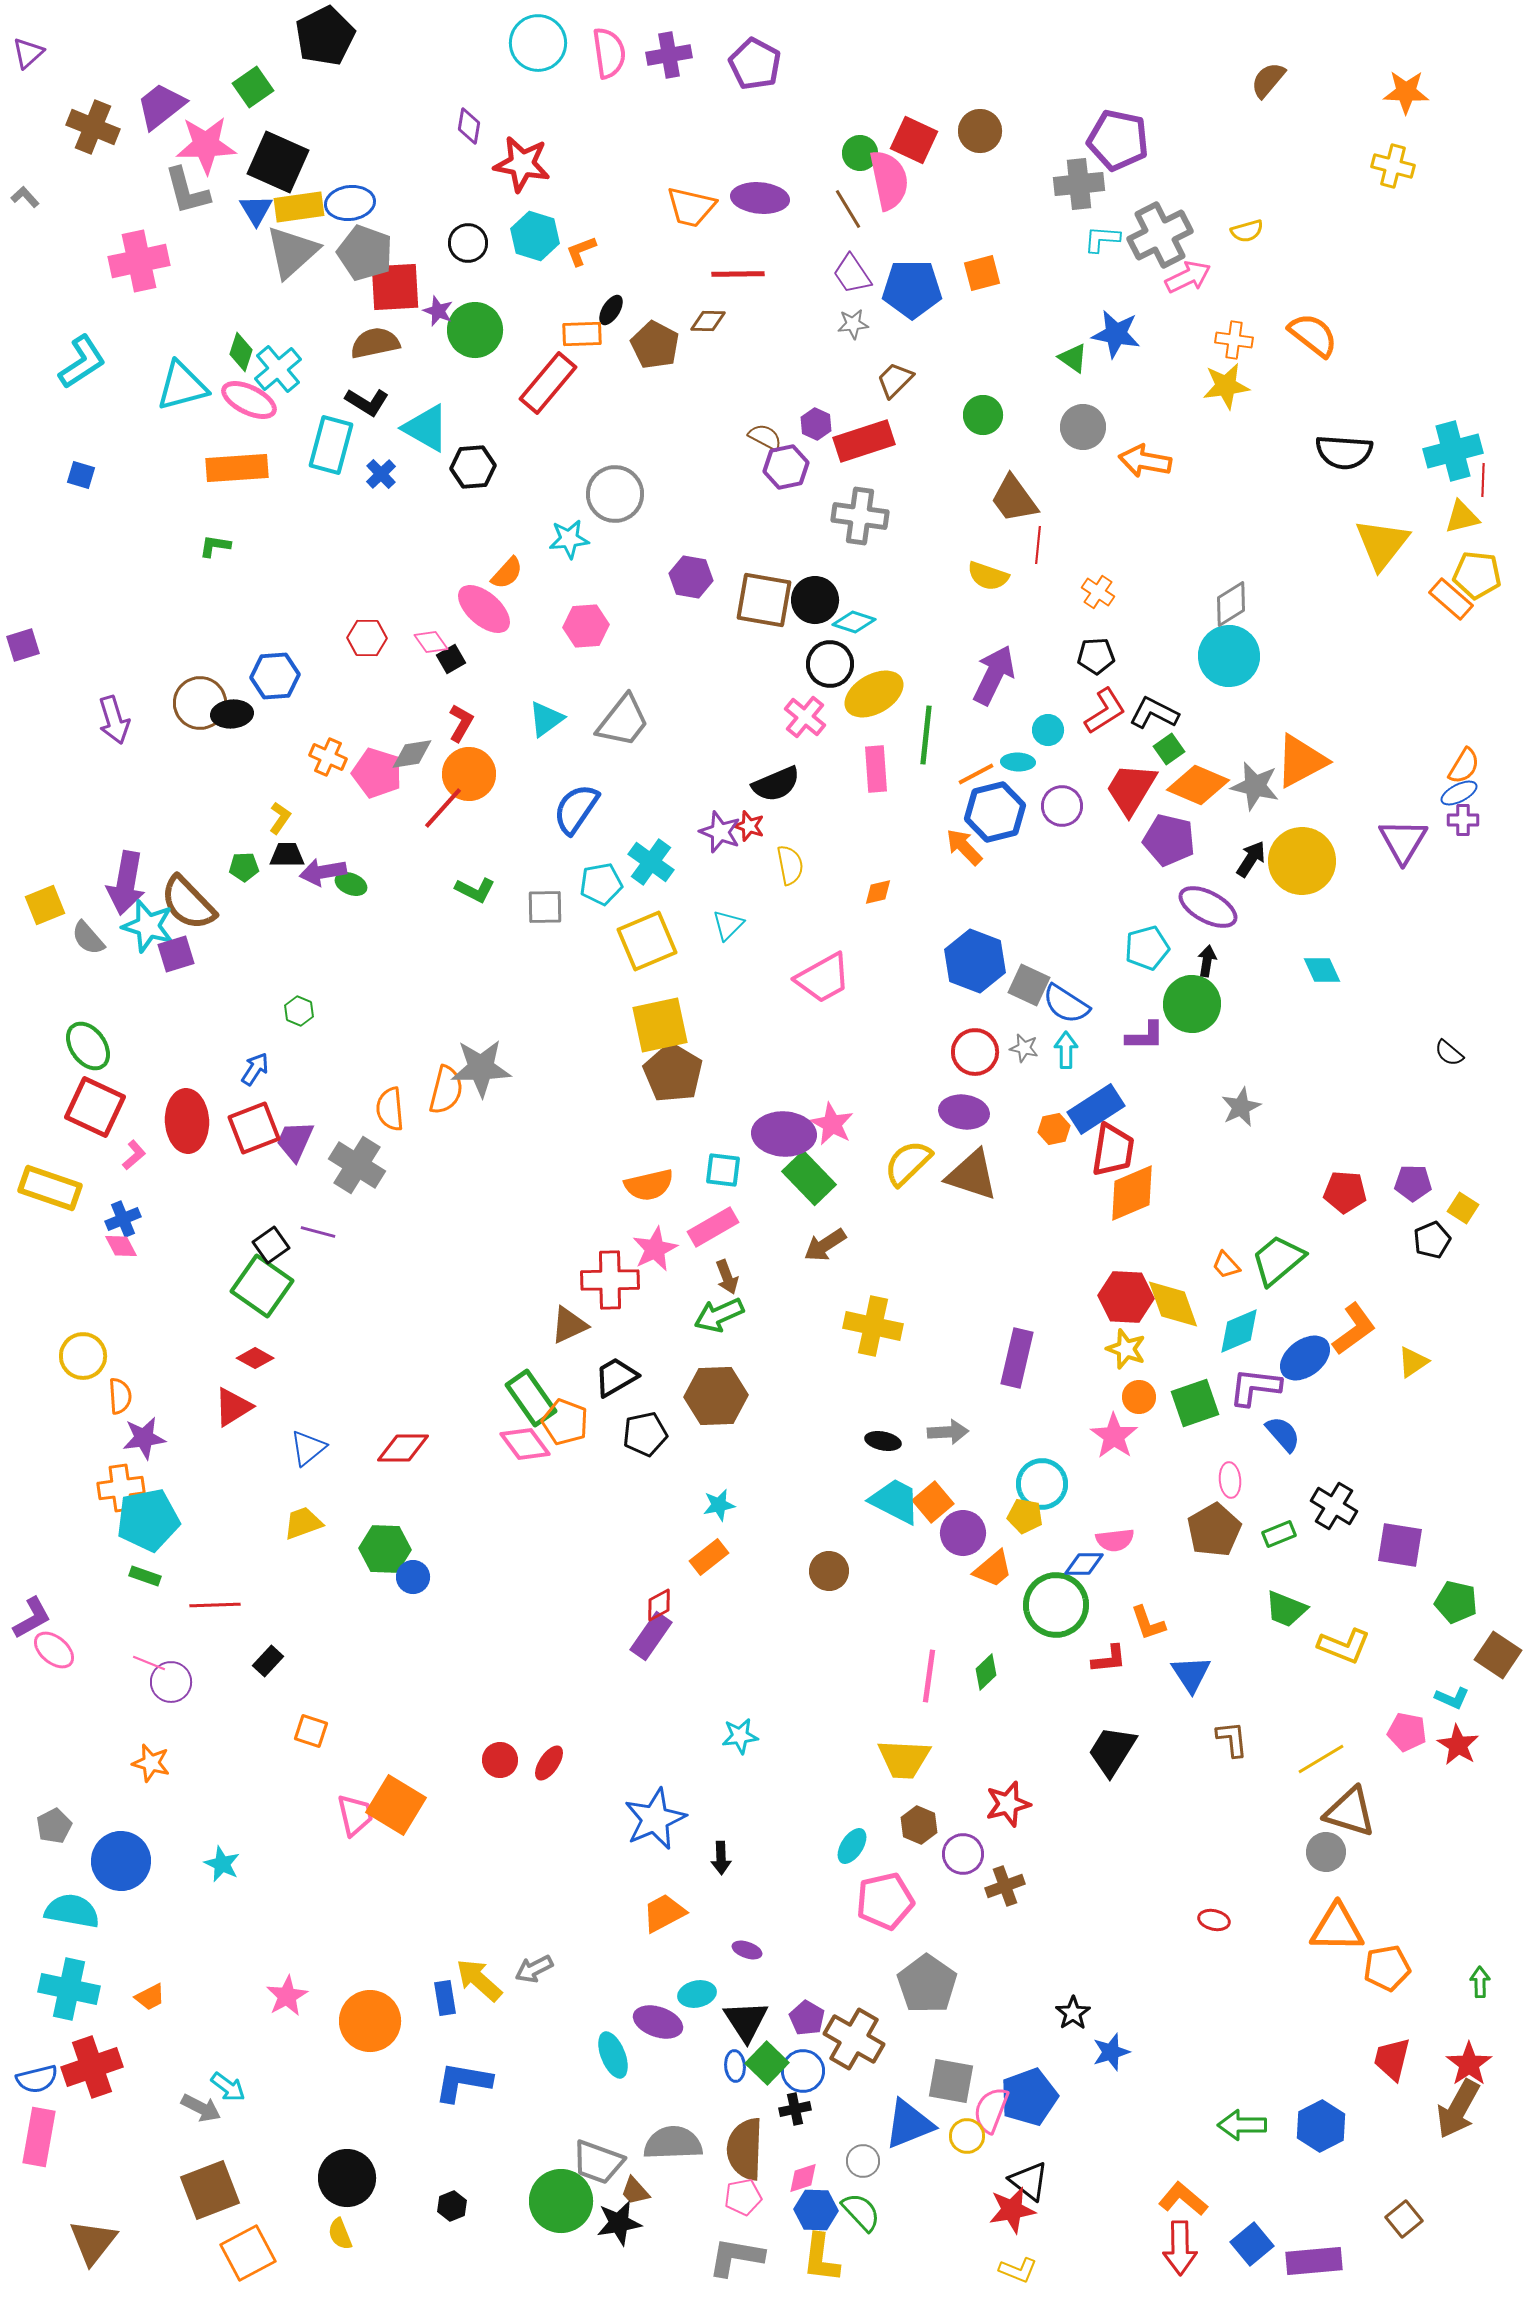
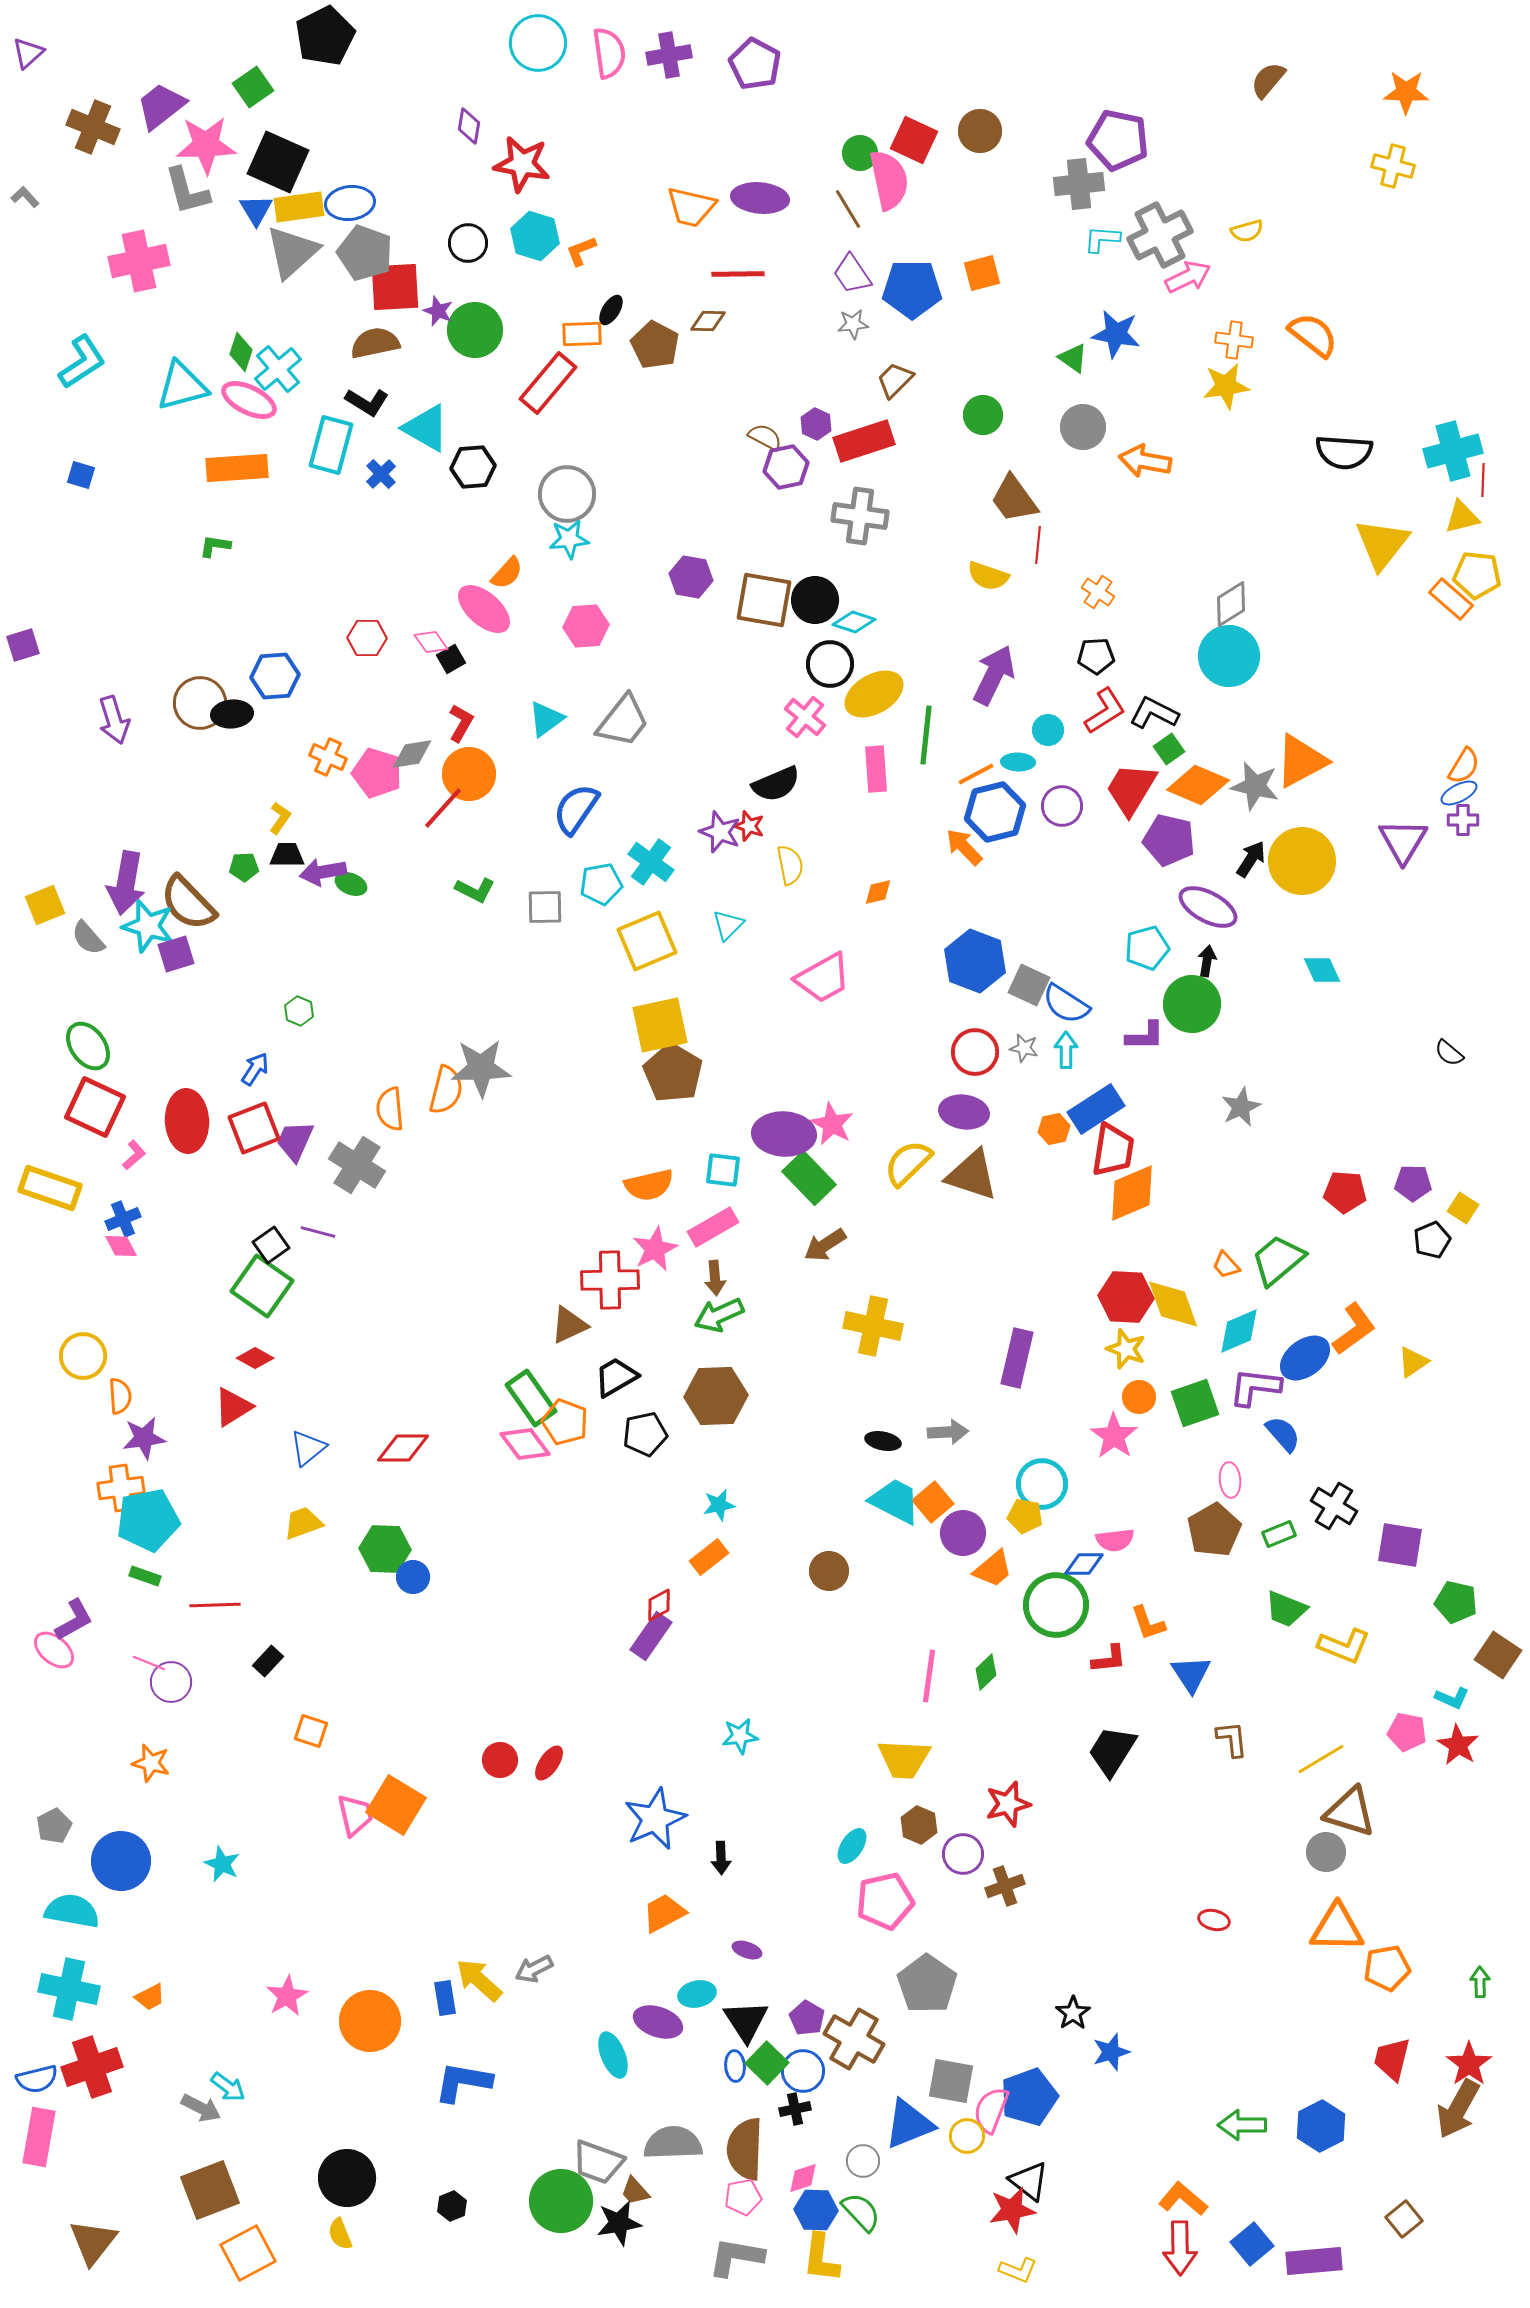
gray circle at (615, 494): moved 48 px left
brown arrow at (727, 1277): moved 12 px left, 1 px down; rotated 16 degrees clockwise
purple L-shape at (32, 1618): moved 42 px right, 2 px down
